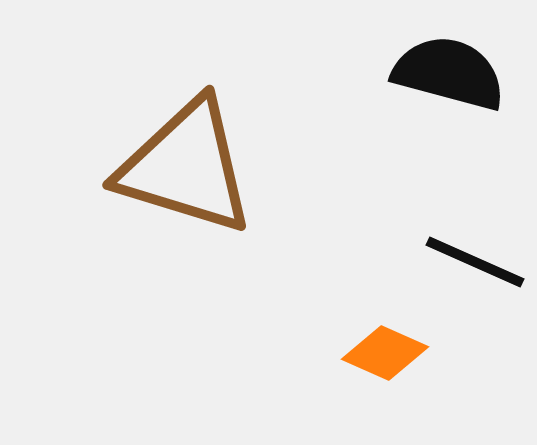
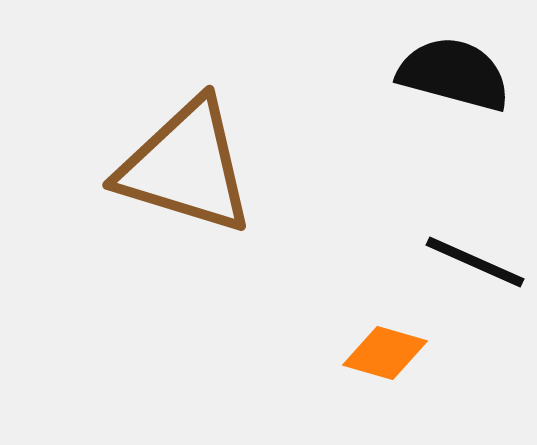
black semicircle: moved 5 px right, 1 px down
orange diamond: rotated 8 degrees counterclockwise
